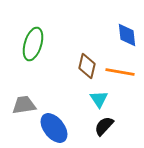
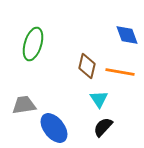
blue diamond: rotated 15 degrees counterclockwise
black semicircle: moved 1 px left, 1 px down
